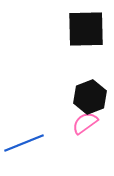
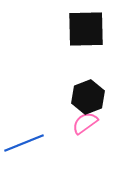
black hexagon: moved 2 px left
